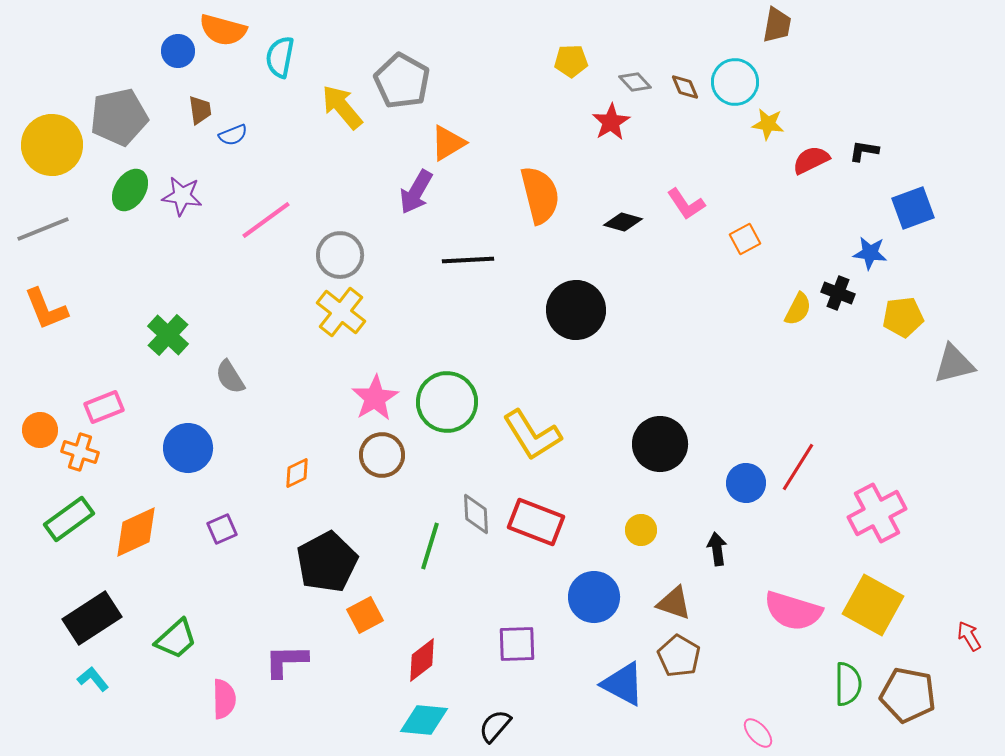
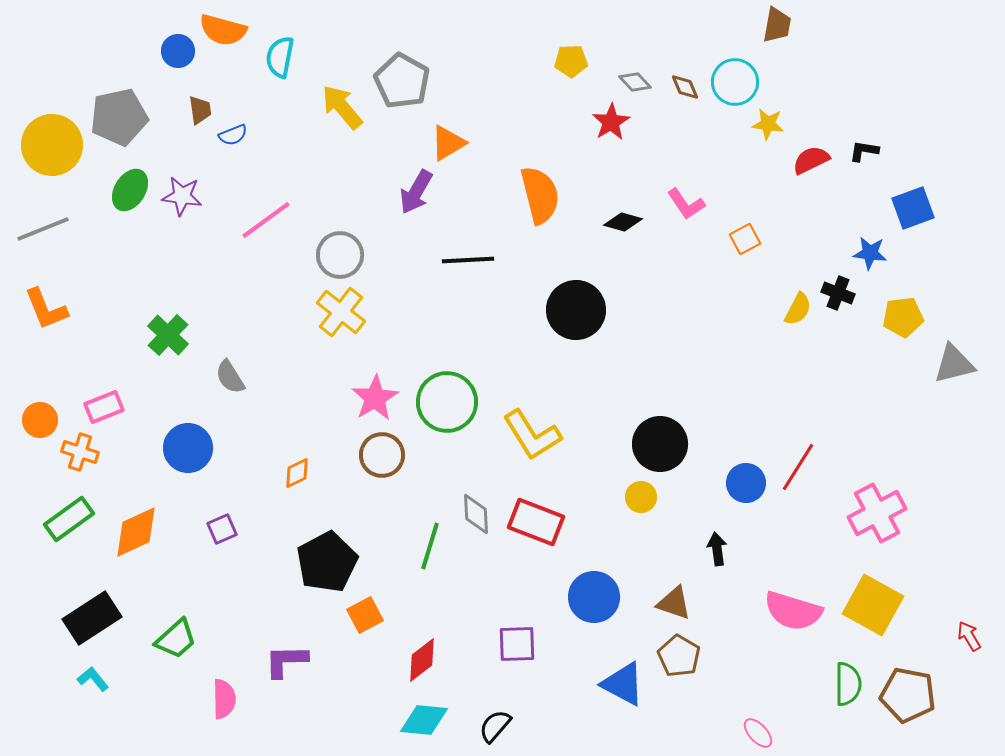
orange circle at (40, 430): moved 10 px up
yellow circle at (641, 530): moved 33 px up
